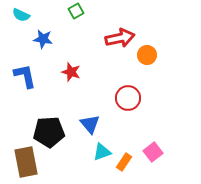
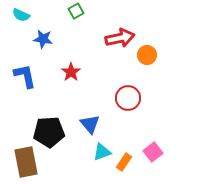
red star: rotated 18 degrees clockwise
